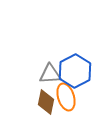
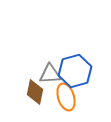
blue hexagon: rotated 12 degrees clockwise
brown diamond: moved 11 px left, 10 px up
